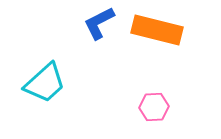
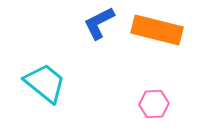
cyan trapezoid: rotated 99 degrees counterclockwise
pink hexagon: moved 3 px up
